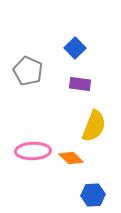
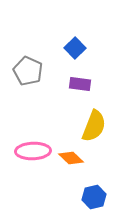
blue hexagon: moved 1 px right, 2 px down; rotated 10 degrees counterclockwise
